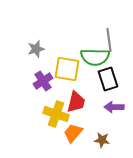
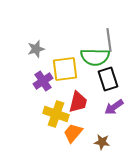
yellow square: moved 2 px left; rotated 16 degrees counterclockwise
red trapezoid: moved 2 px right
purple arrow: rotated 36 degrees counterclockwise
brown star: moved 2 px down
